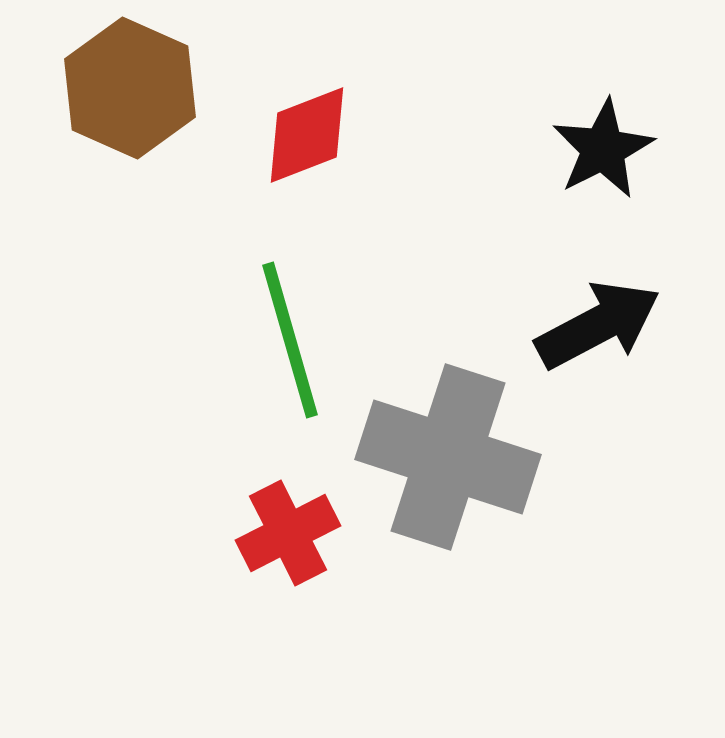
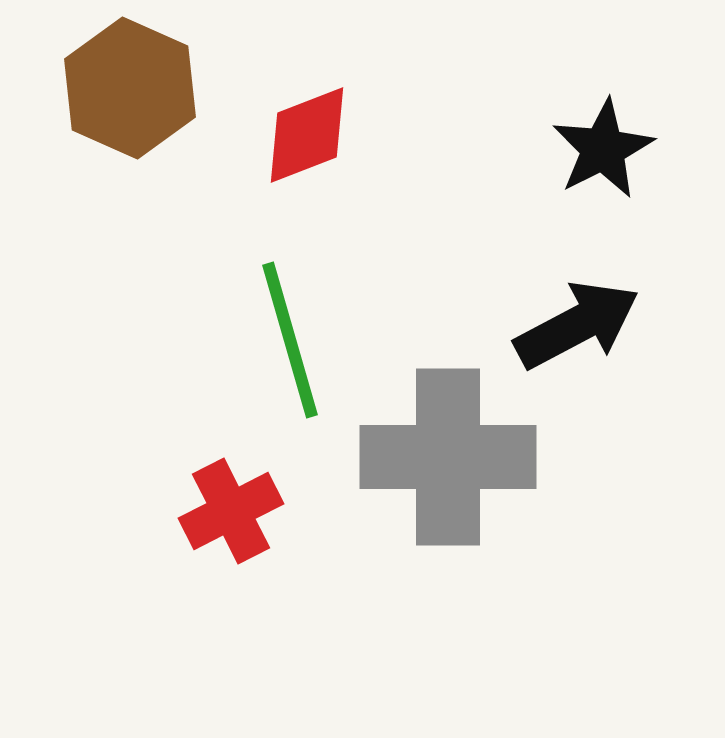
black arrow: moved 21 px left
gray cross: rotated 18 degrees counterclockwise
red cross: moved 57 px left, 22 px up
